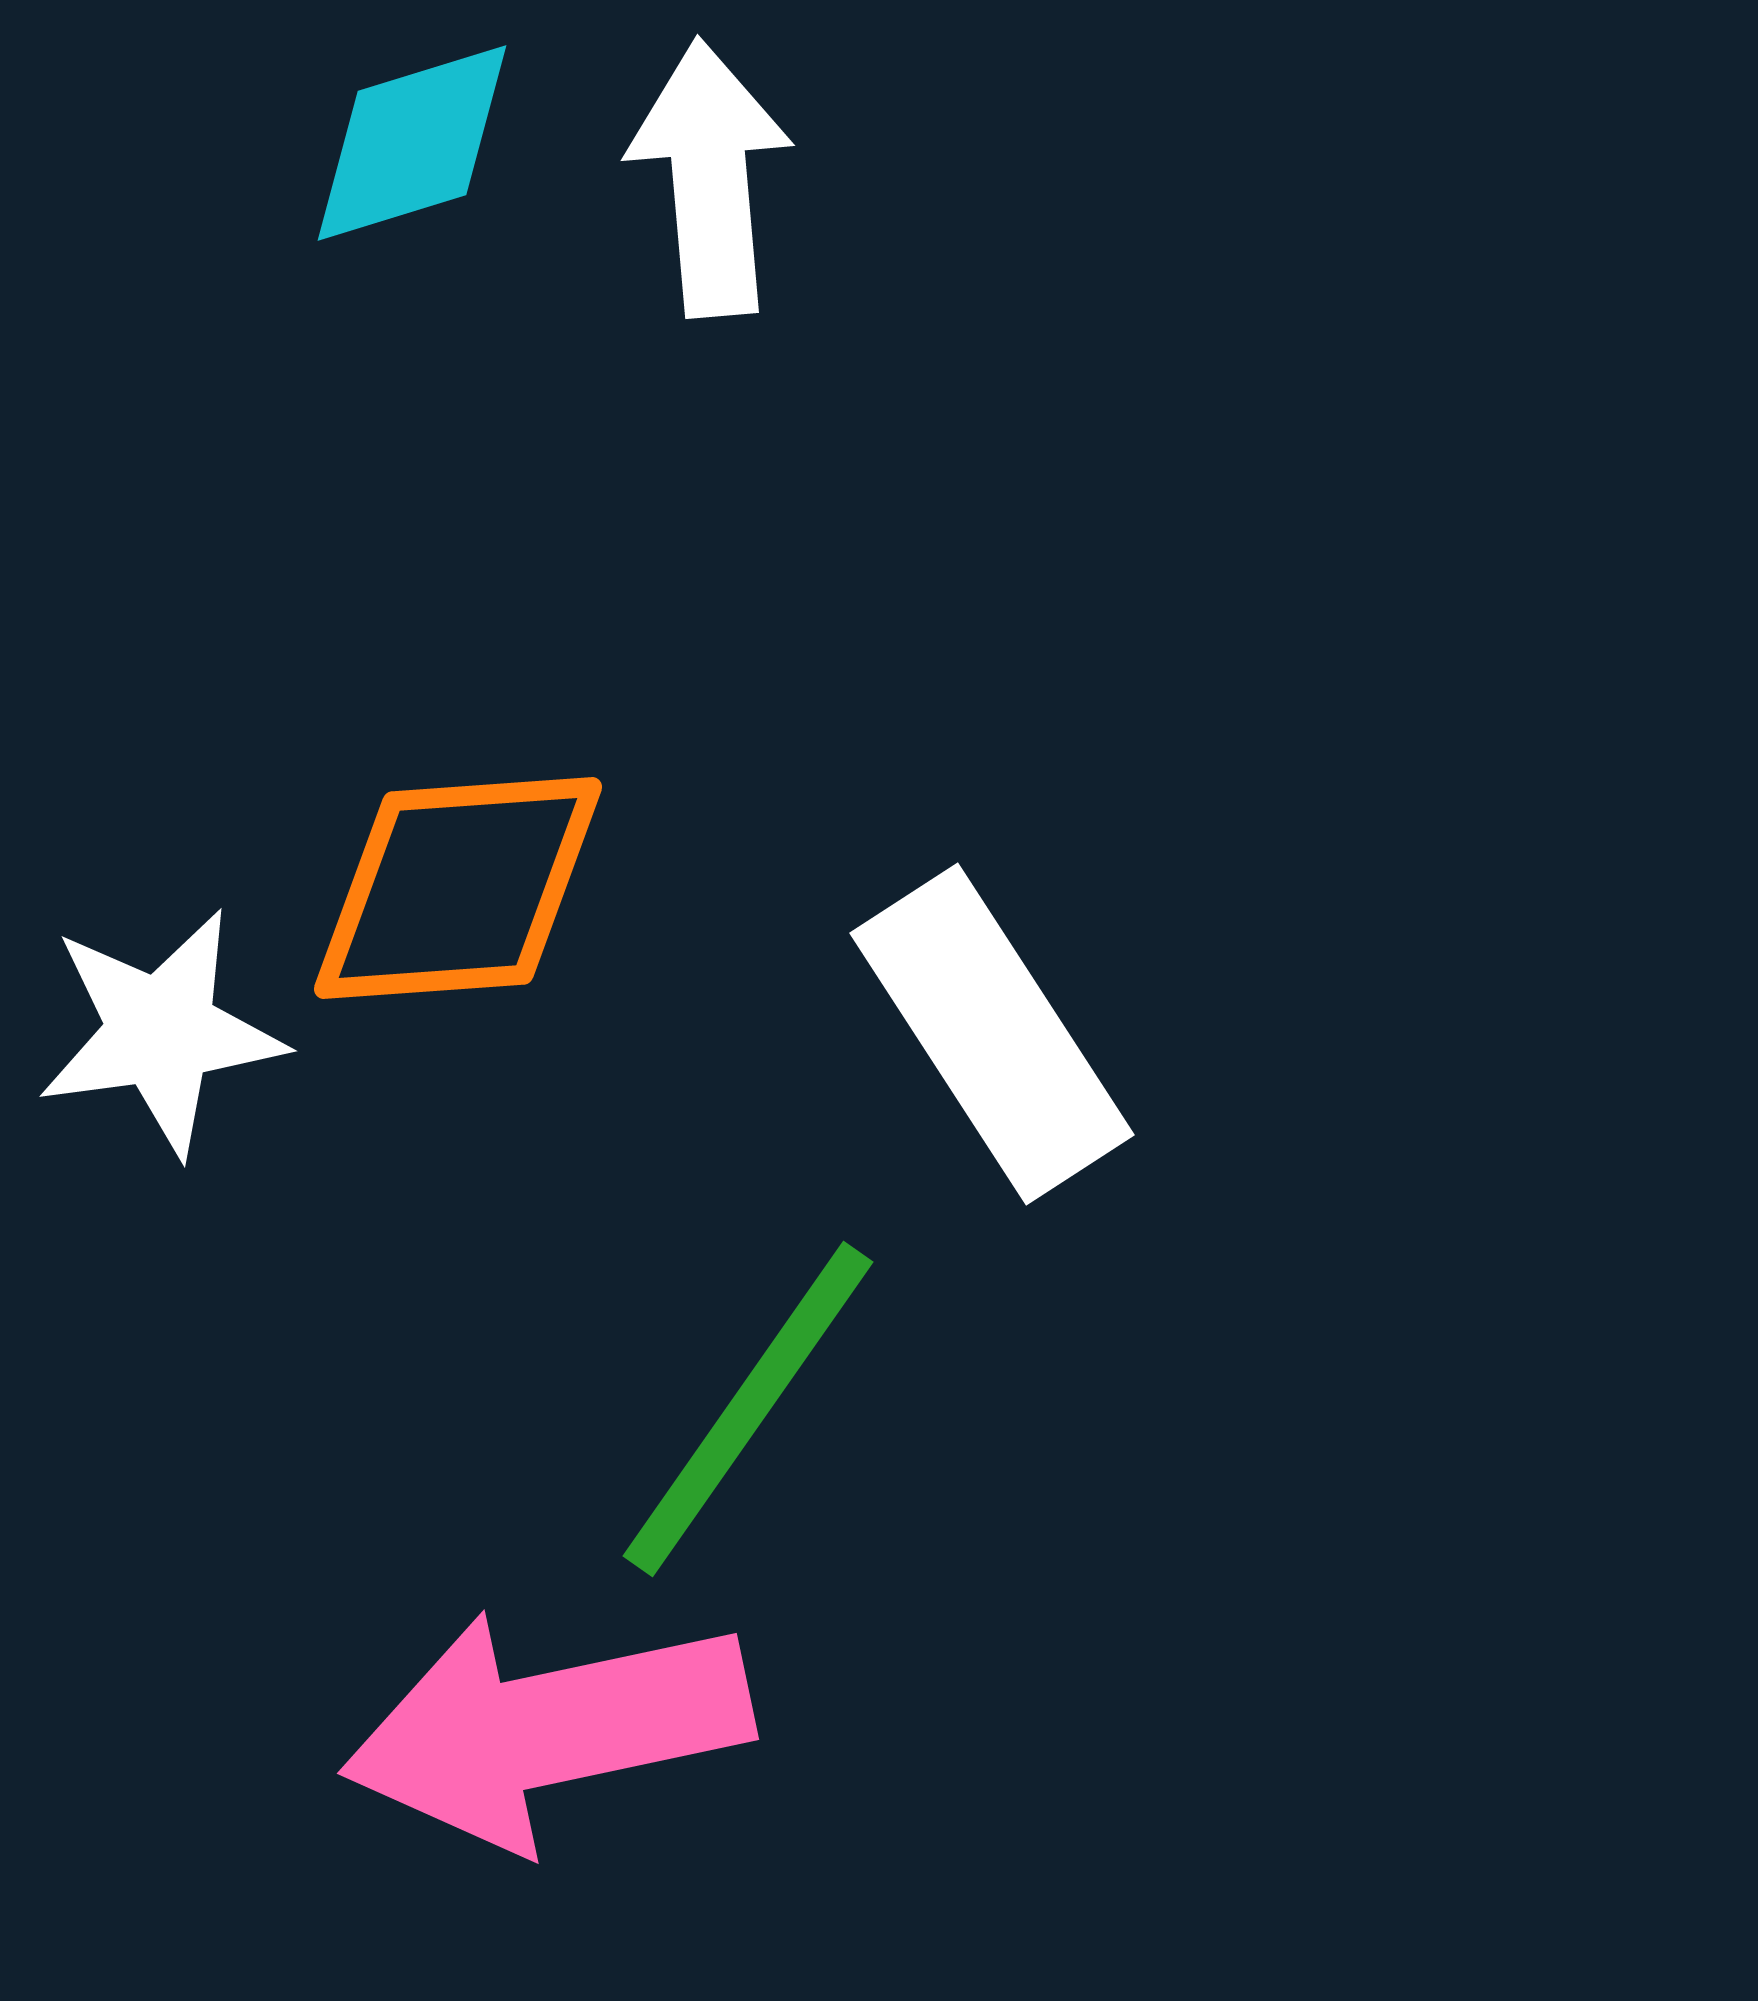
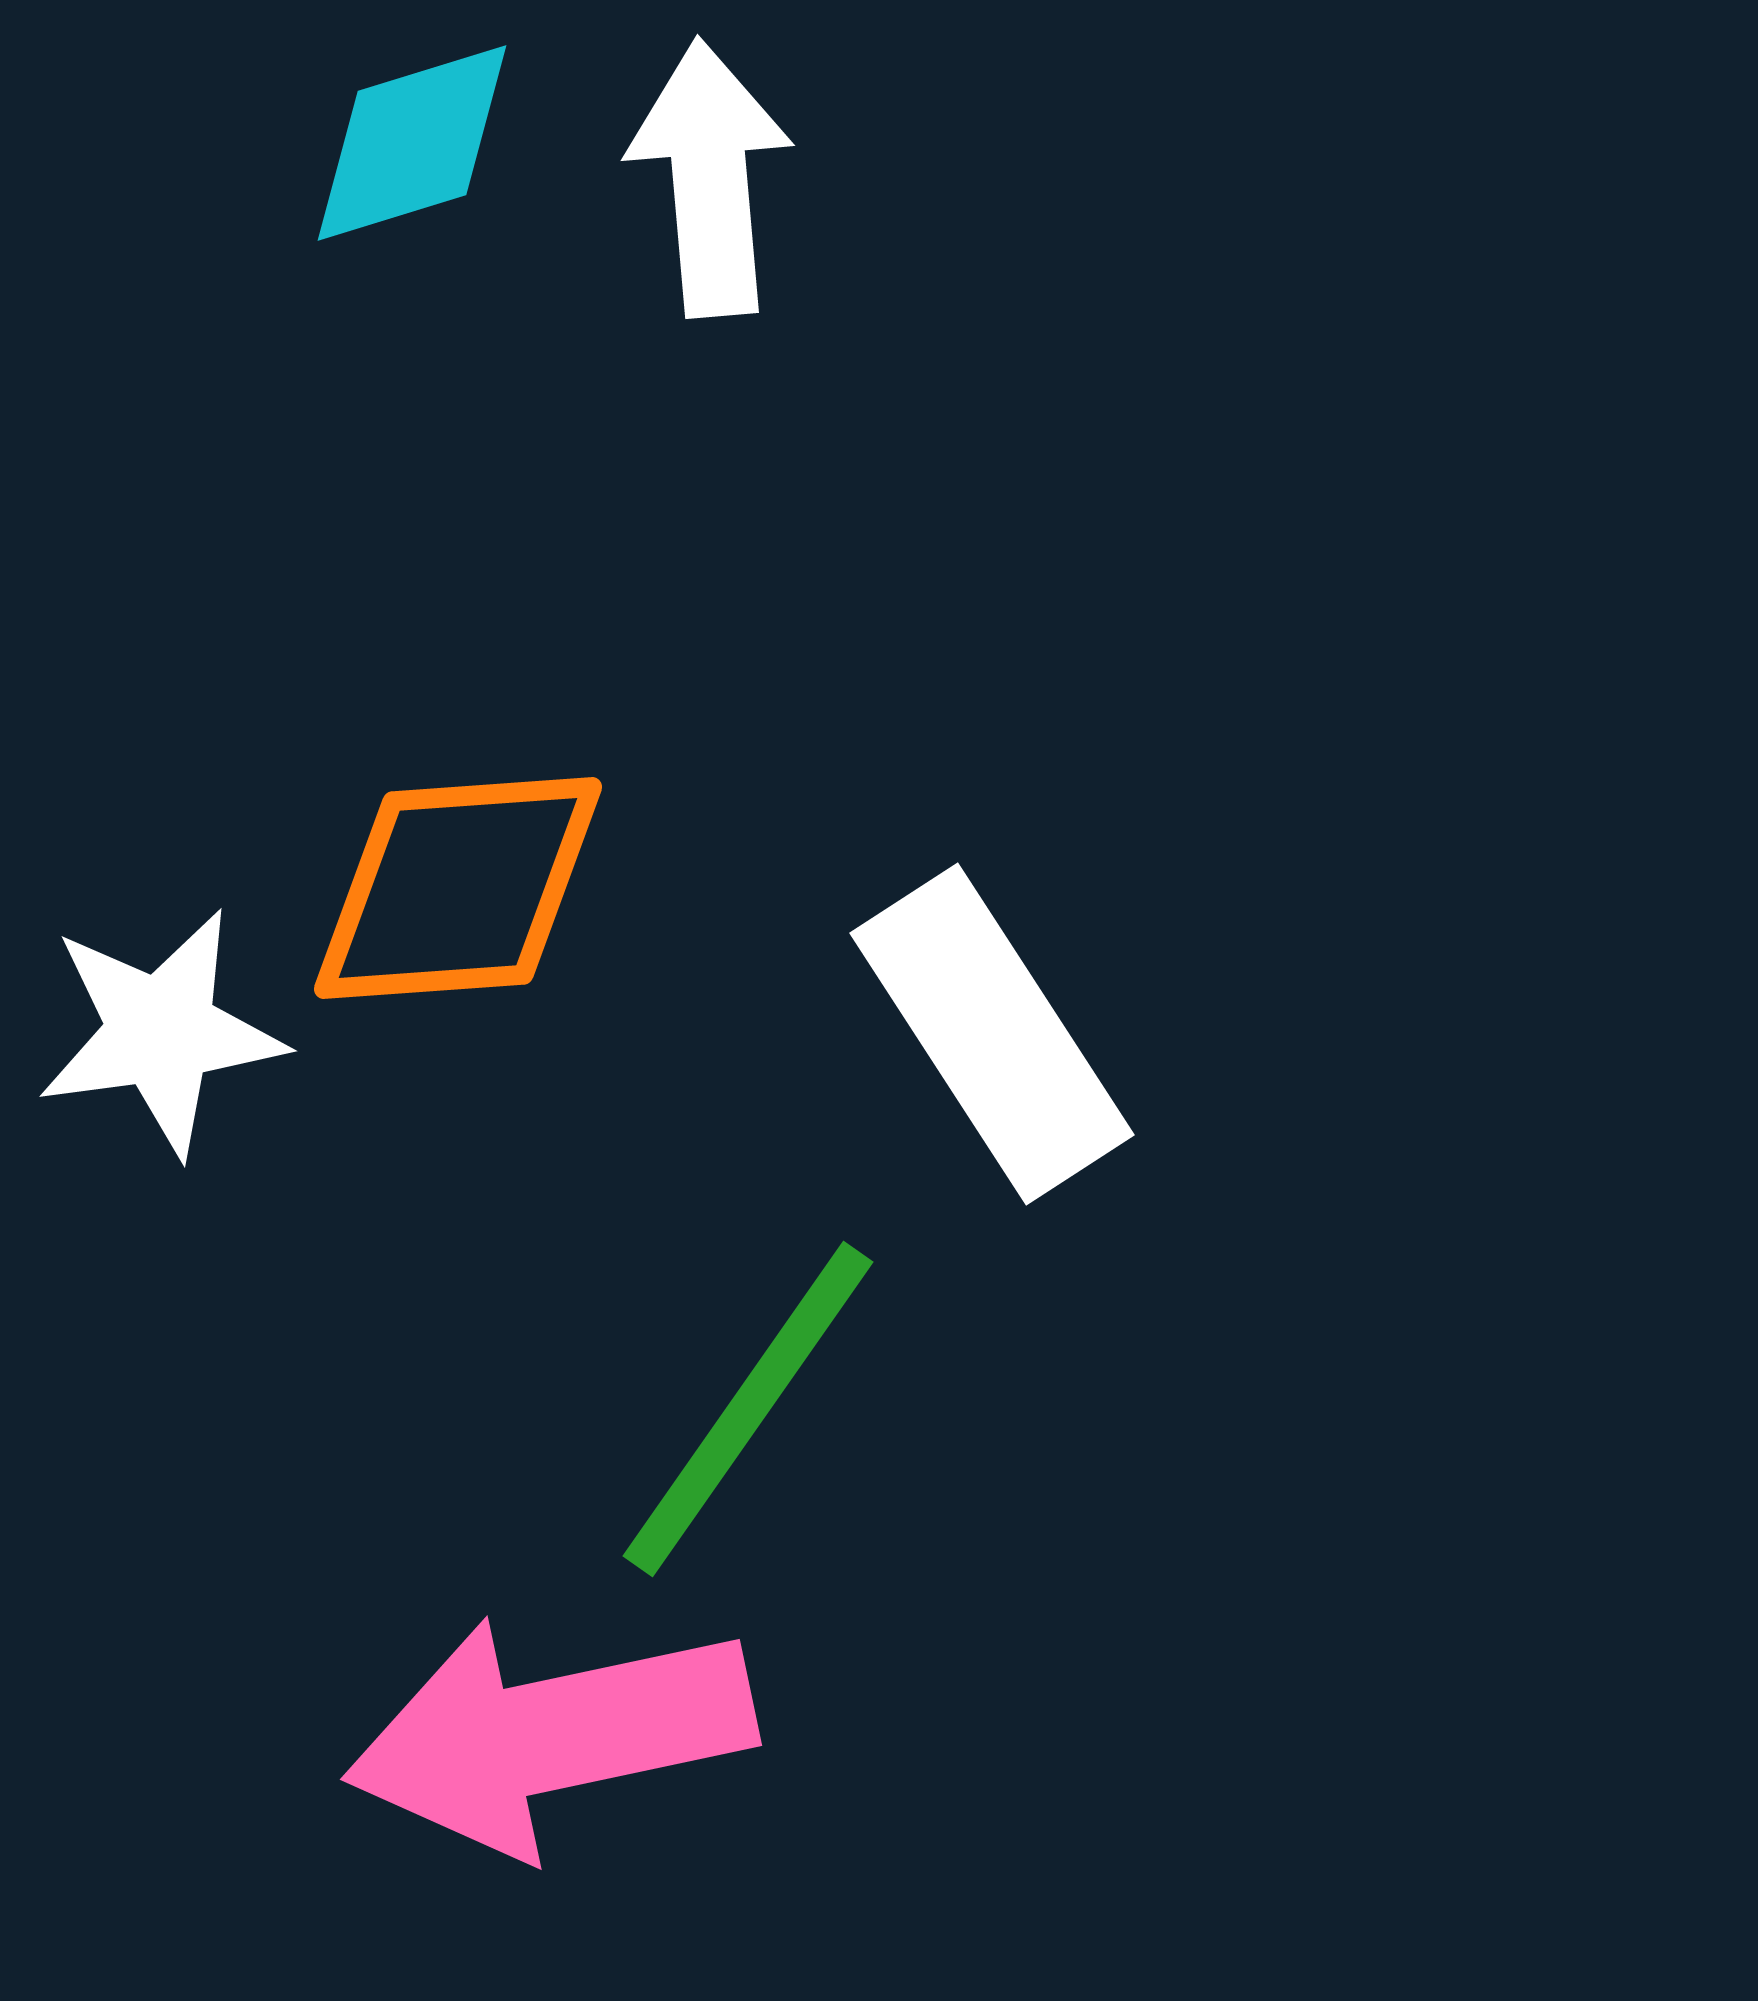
pink arrow: moved 3 px right, 6 px down
